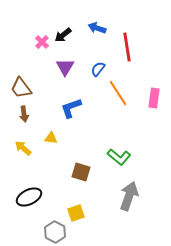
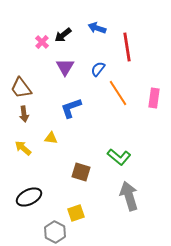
gray arrow: rotated 36 degrees counterclockwise
